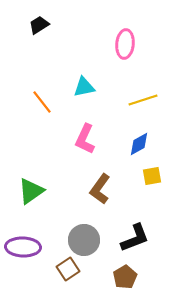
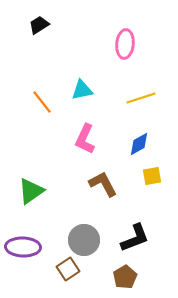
cyan triangle: moved 2 px left, 3 px down
yellow line: moved 2 px left, 2 px up
brown L-shape: moved 3 px right, 5 px up; rotated 116 degrees clockwise
